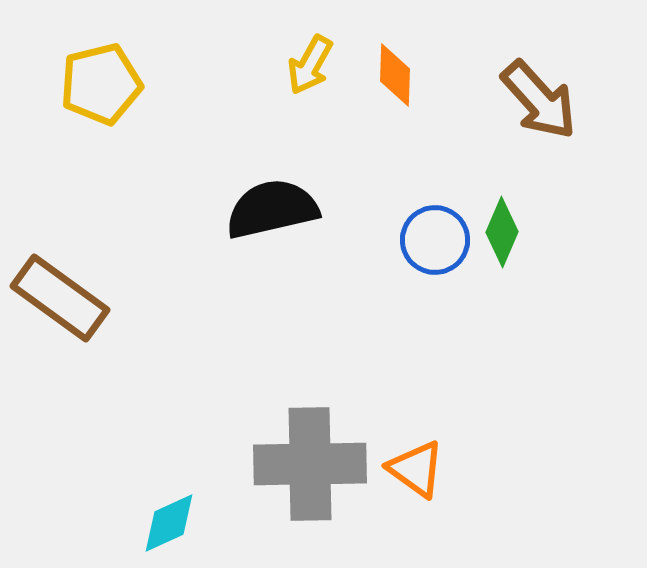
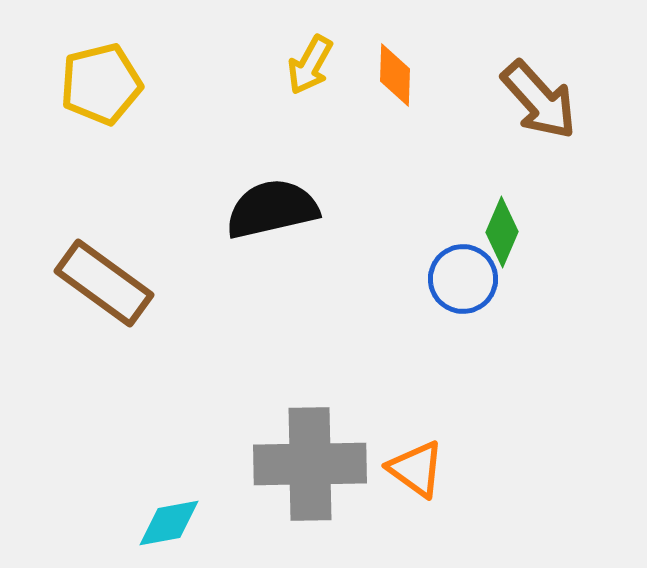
blue circle: moved 28 px right, 39 px down
brown rectangle: moved 44 px right, 15 px up
cyan diamond: rotated 14 degrees clockwise
